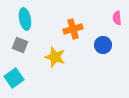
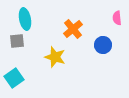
orange cross: rotated 24 degrees counterclockwise
gray square: moved 3 px left, 4 px up; rotated 28 degrees counterclockwise
